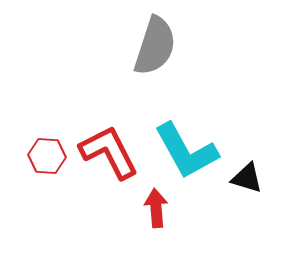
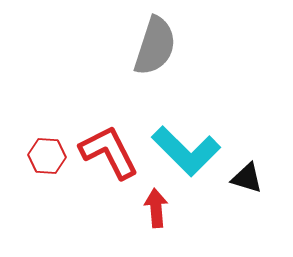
cyan L-shape: rotated 16 degrees counterclockwise
